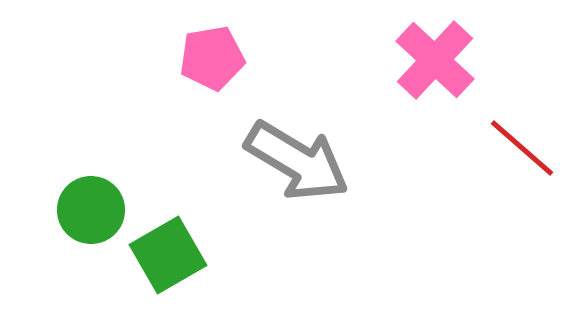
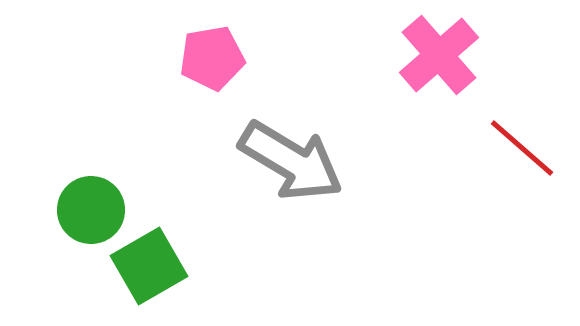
pink cross: moved 4 px right, 5 px up; rotated 6 degrees clockwise
gray arrow: moved 6 px left
green square: moved 19 px left, 11 px down
